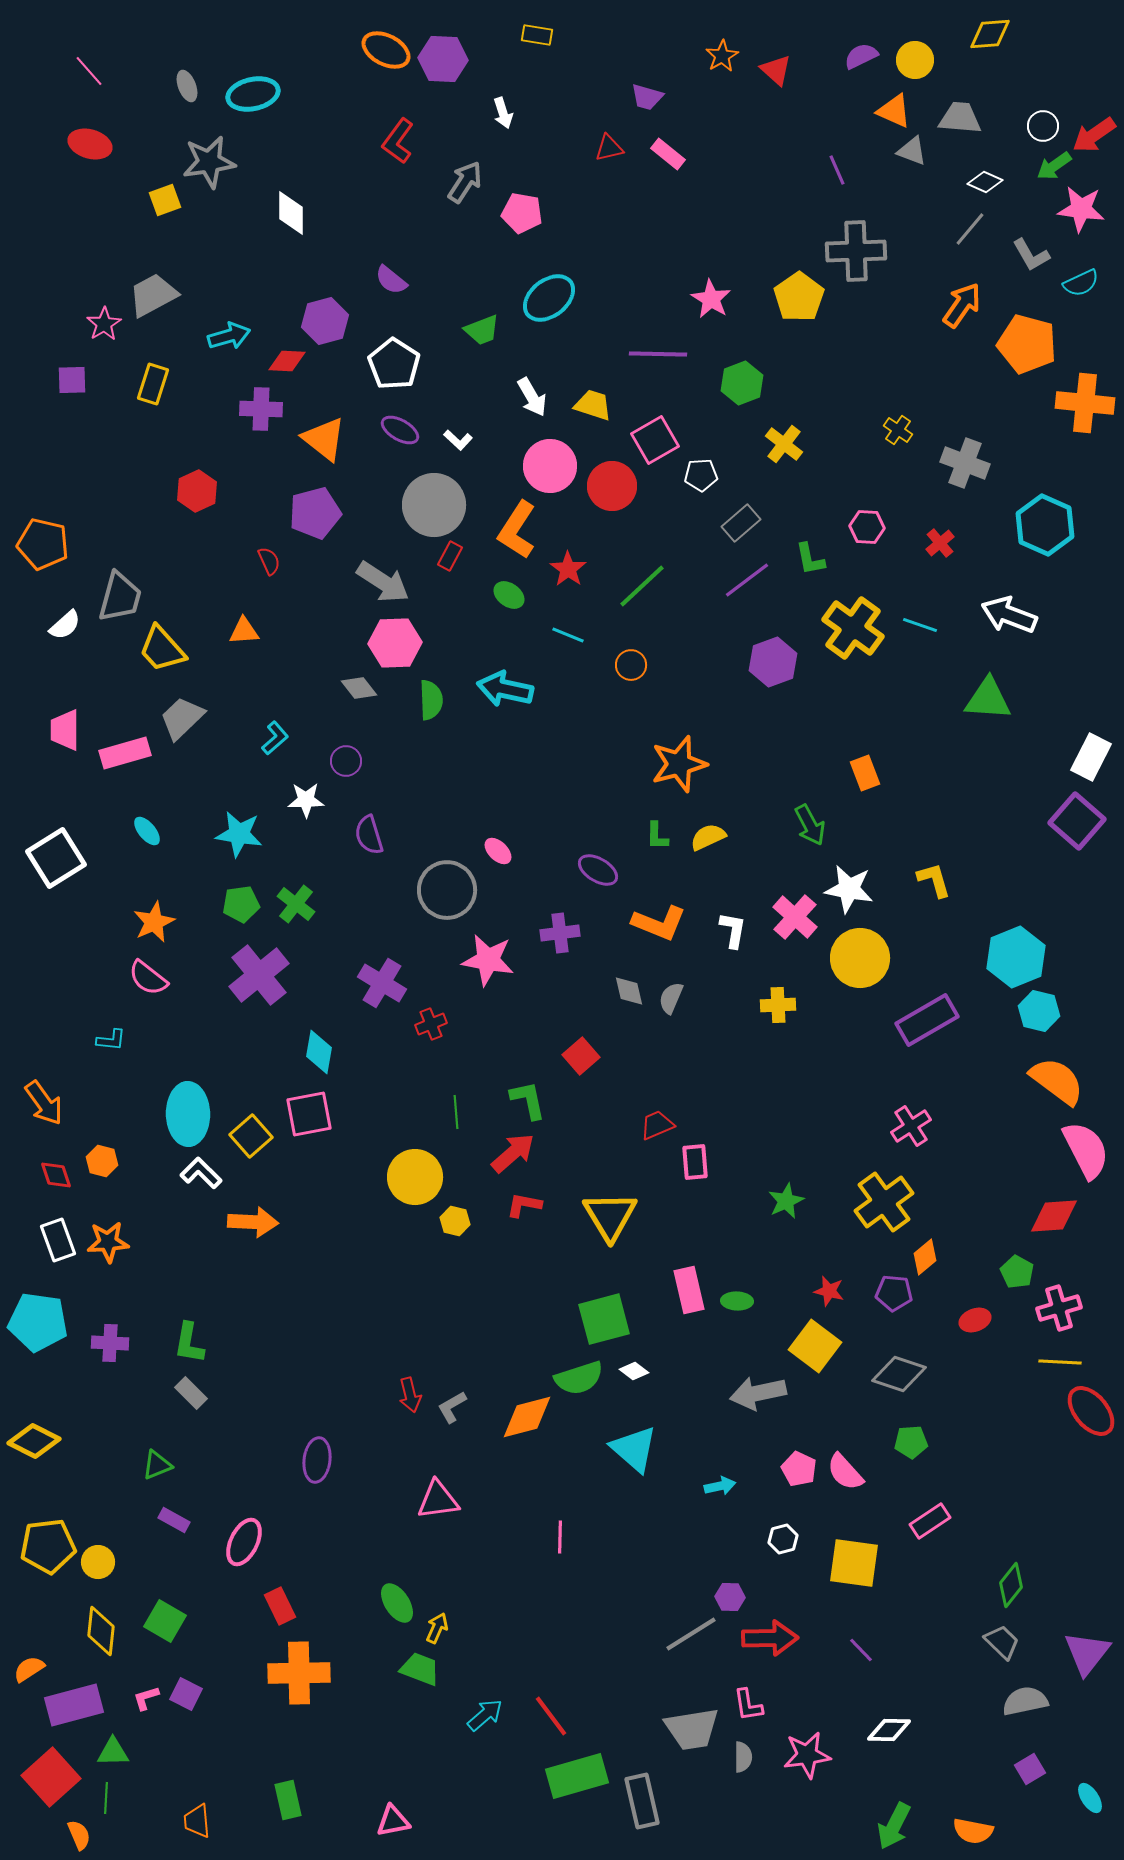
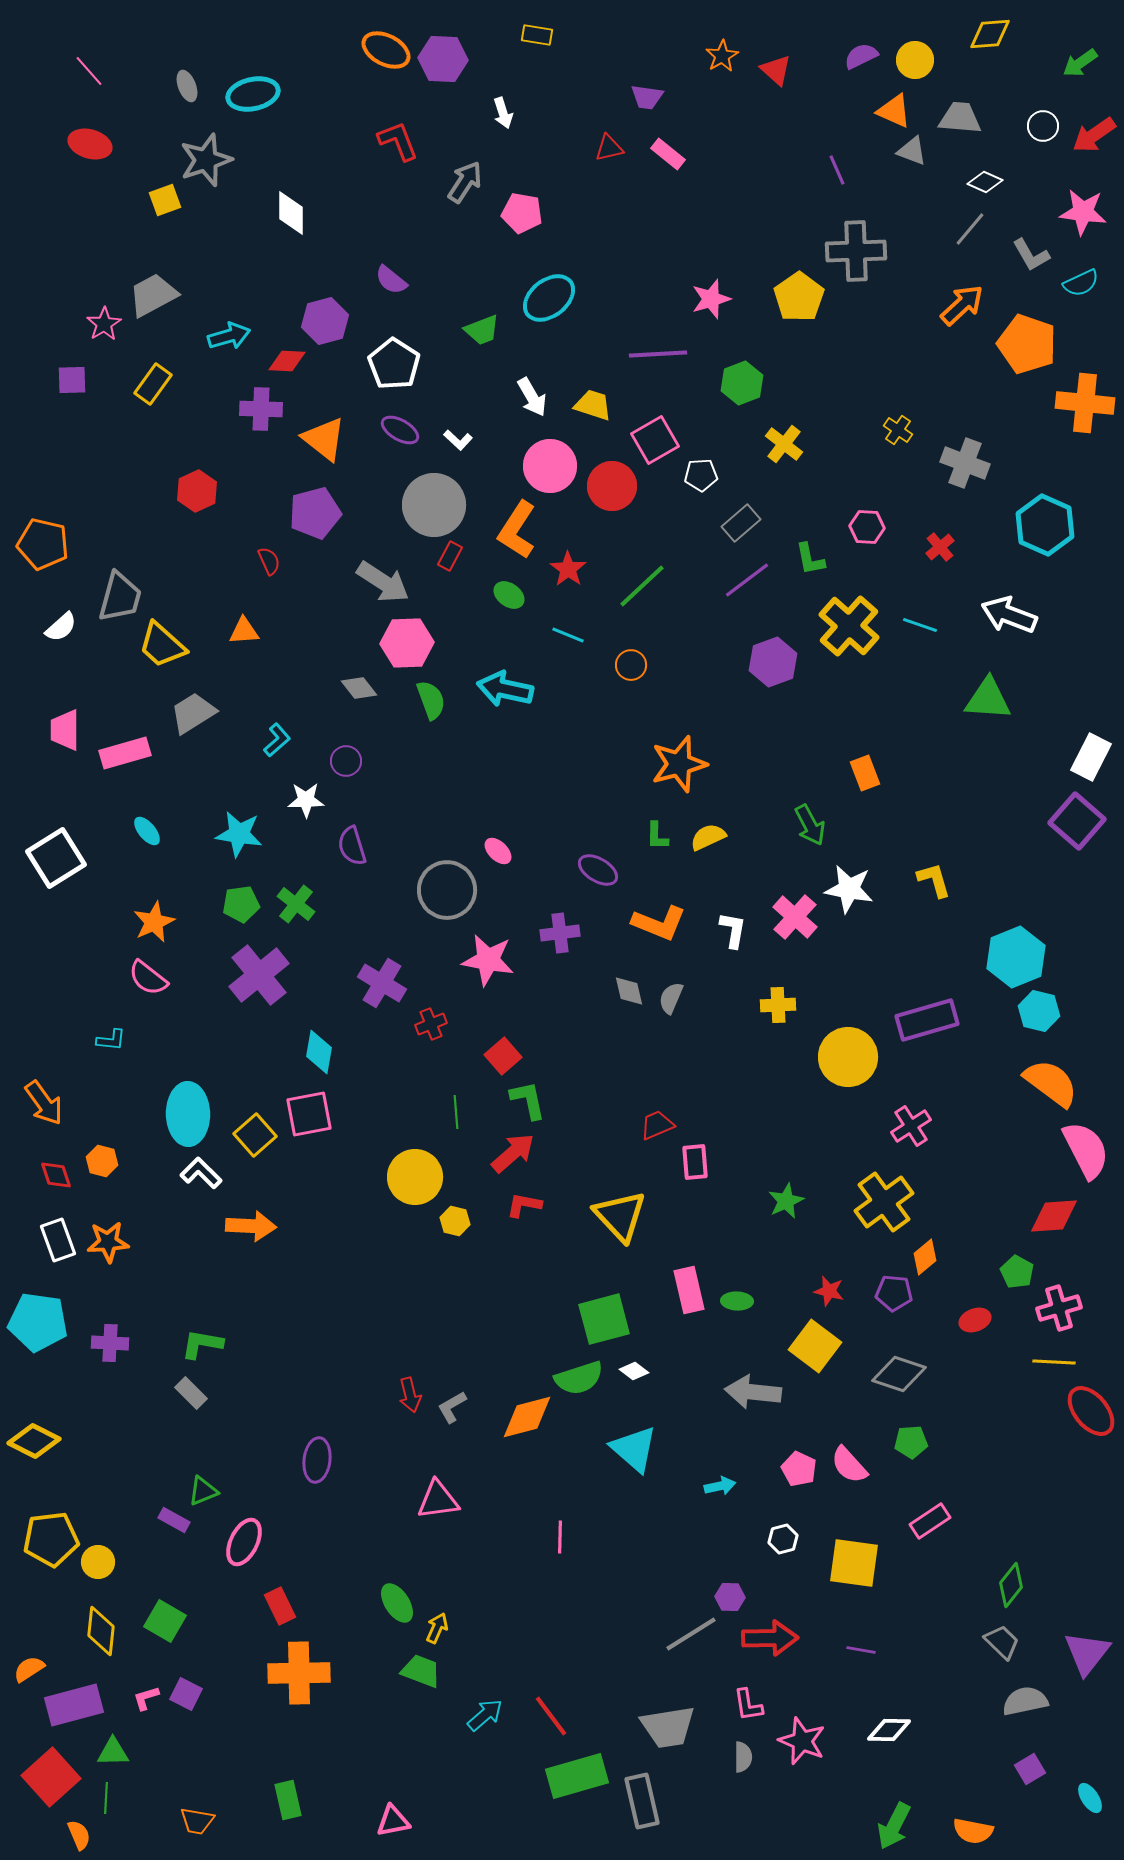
purple trapezoid at (647, 97): rotated 8 degrees counterclockwise
red L-shape at (398, 141): rotated 123 degrees clockwise
gray star at (209, 162): moved 3 px left, 2 px up; rotated 10 degrees counterclockwise
green arrow at (1054, 166): moved 26 px right, 103 px up
pink star at (1081, 209): moved 2 px right, 3 px down
pink star at (711, 299): rotated 24 degrees clockwise
orange arrow at (962, 305): rotated 12 degrees clockwise
orange pentagon at (1027, 344): rotated 4 degrees clockwise
purple line at (658, 354): rotated 4 degrees counterclockwise
yellow rectangle at (153, 384): rotated 18 degrees clockwise
red cross at (940, 543): moved 4 px down
white semicircle at (65, 625): moved 4 px left, 2 px down
yellow cross at (853, 628): moved 4 px left, 2 px up; rotated 6 degrees clockwise
pink hexagon at (395, 643): moved 12 px right
yellow trapezoid at (162, 649): moved 4 px up; rotated 6 degrees counterclockwise
green semicircle at (431, 700): rotated 18 degrees counterclockwise
gray trapezoid at (182, 718): moved 11 px right, 5 px up; rotated 12 degrees clockwise
cyan L-shape at (275, 738): moved 2 px right, 2 px down
purple semicircle at (369, 835): moved 17 px left, 11 px down
yellow circle at (860, 958): moved 12 px left, 99 px down
purple rectangle at (927, 1020): rotated 14 degrees clockwise
red square at (581, 1056): moved 78 px left
orange semicircle at (1057, 1081): moved 6 px left, 2 px down
yellow square at (251, 1136): moved 4 px right, 1 px up
yellow triangle at (610, 1216): moved 10 px right; rotated 12 degrees counterclockwise
orange arrow at (253, 1222): moved 2 px left, 4 px down
green L-shape at (189, 1343): moved 13 px right, 1 px down; rotated 90 degrees clockwise
yellow line at (1060, 1362): moved 6 px left
gray arrow at (758, 1393): moved 5 px left, 1 px up; rotated 18 degrees clockwise
green triangle at (157, 1465): moved 46 px right, 26 px down
pink semicircle at (845, 1472): moved 4 px right, 7 px up
yellow pentagon at (48, 1546): moved 3 px right, 7 px up
purple line at (861, 1650): rotated 36 degrees counterclockwise
green trapezoid at (420, 1669): moved 1 px right, 2 px down
gray trapezoid at (692, 1729): moved 24 px left, 2 px up
pink star at (807, 1755): moved 5 px left, 14 px up; rotated 30 degrees clockwise
orange trapezoid at (197, 1821): rotated 75 degrees counterclockwise
